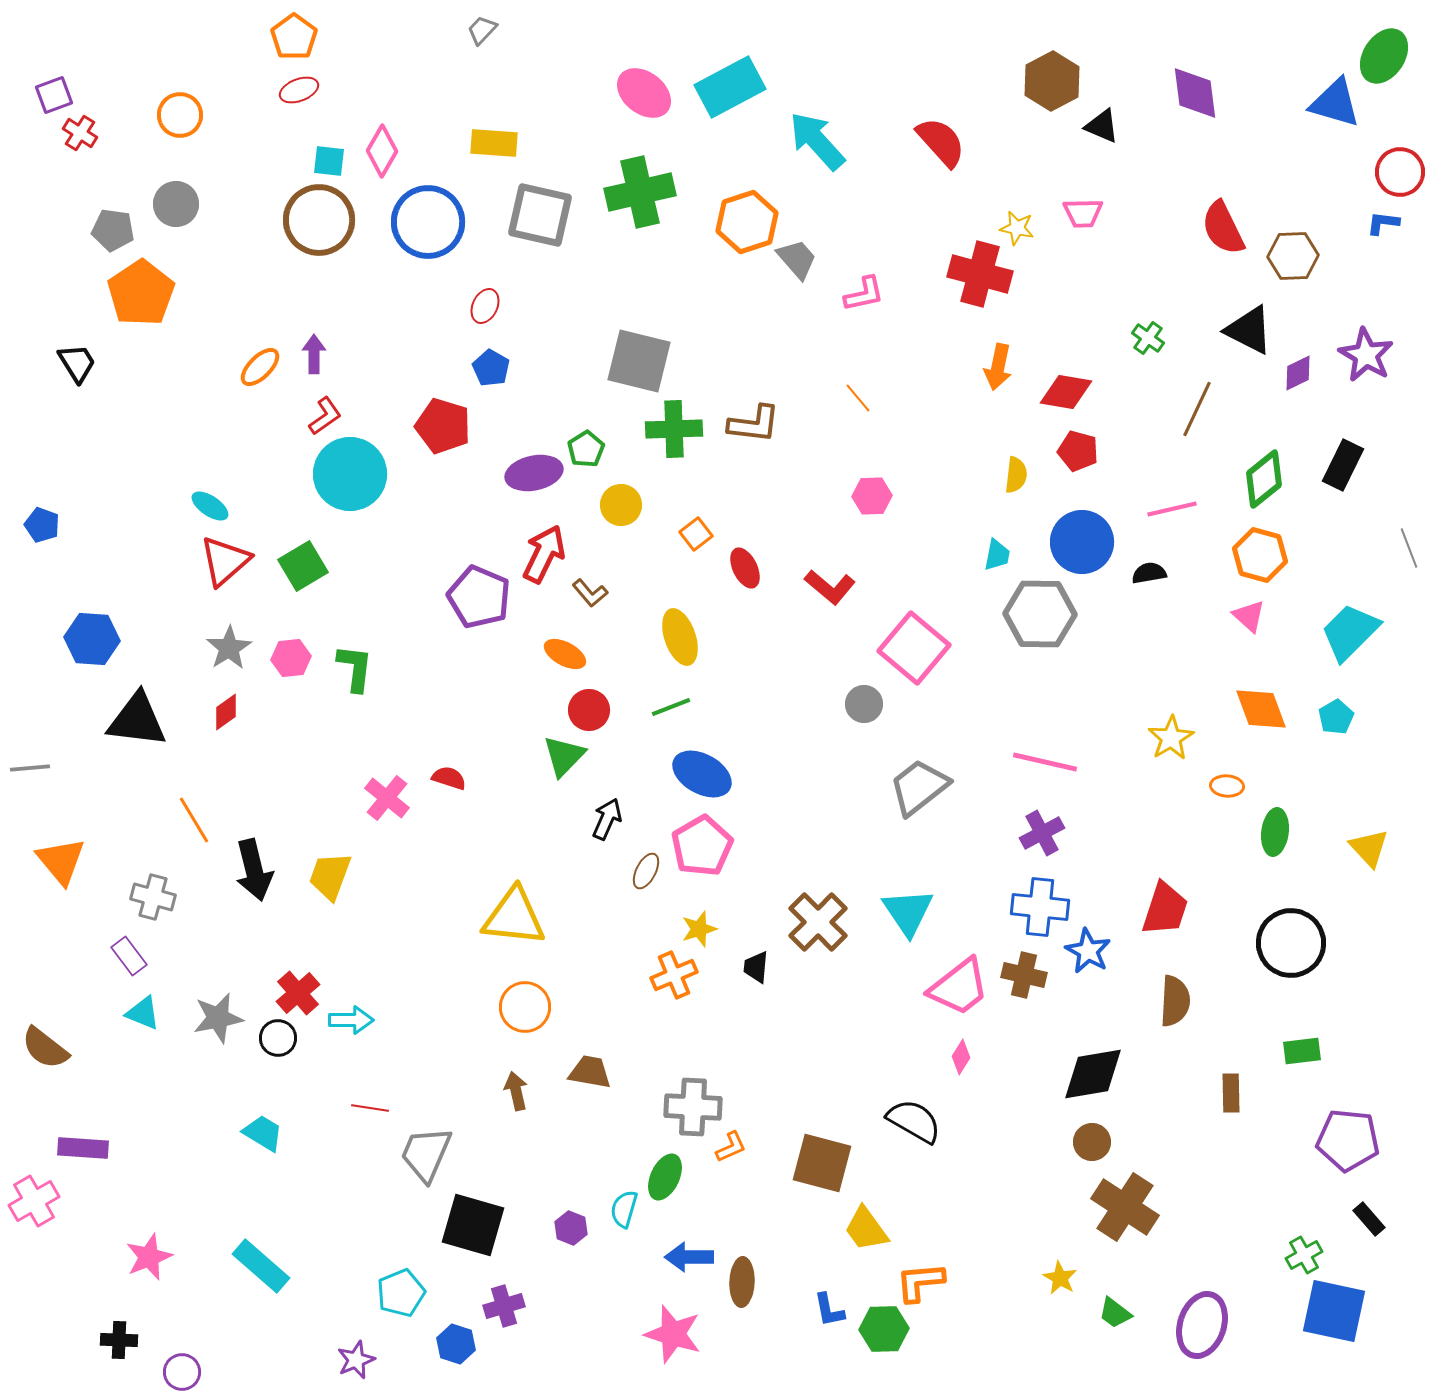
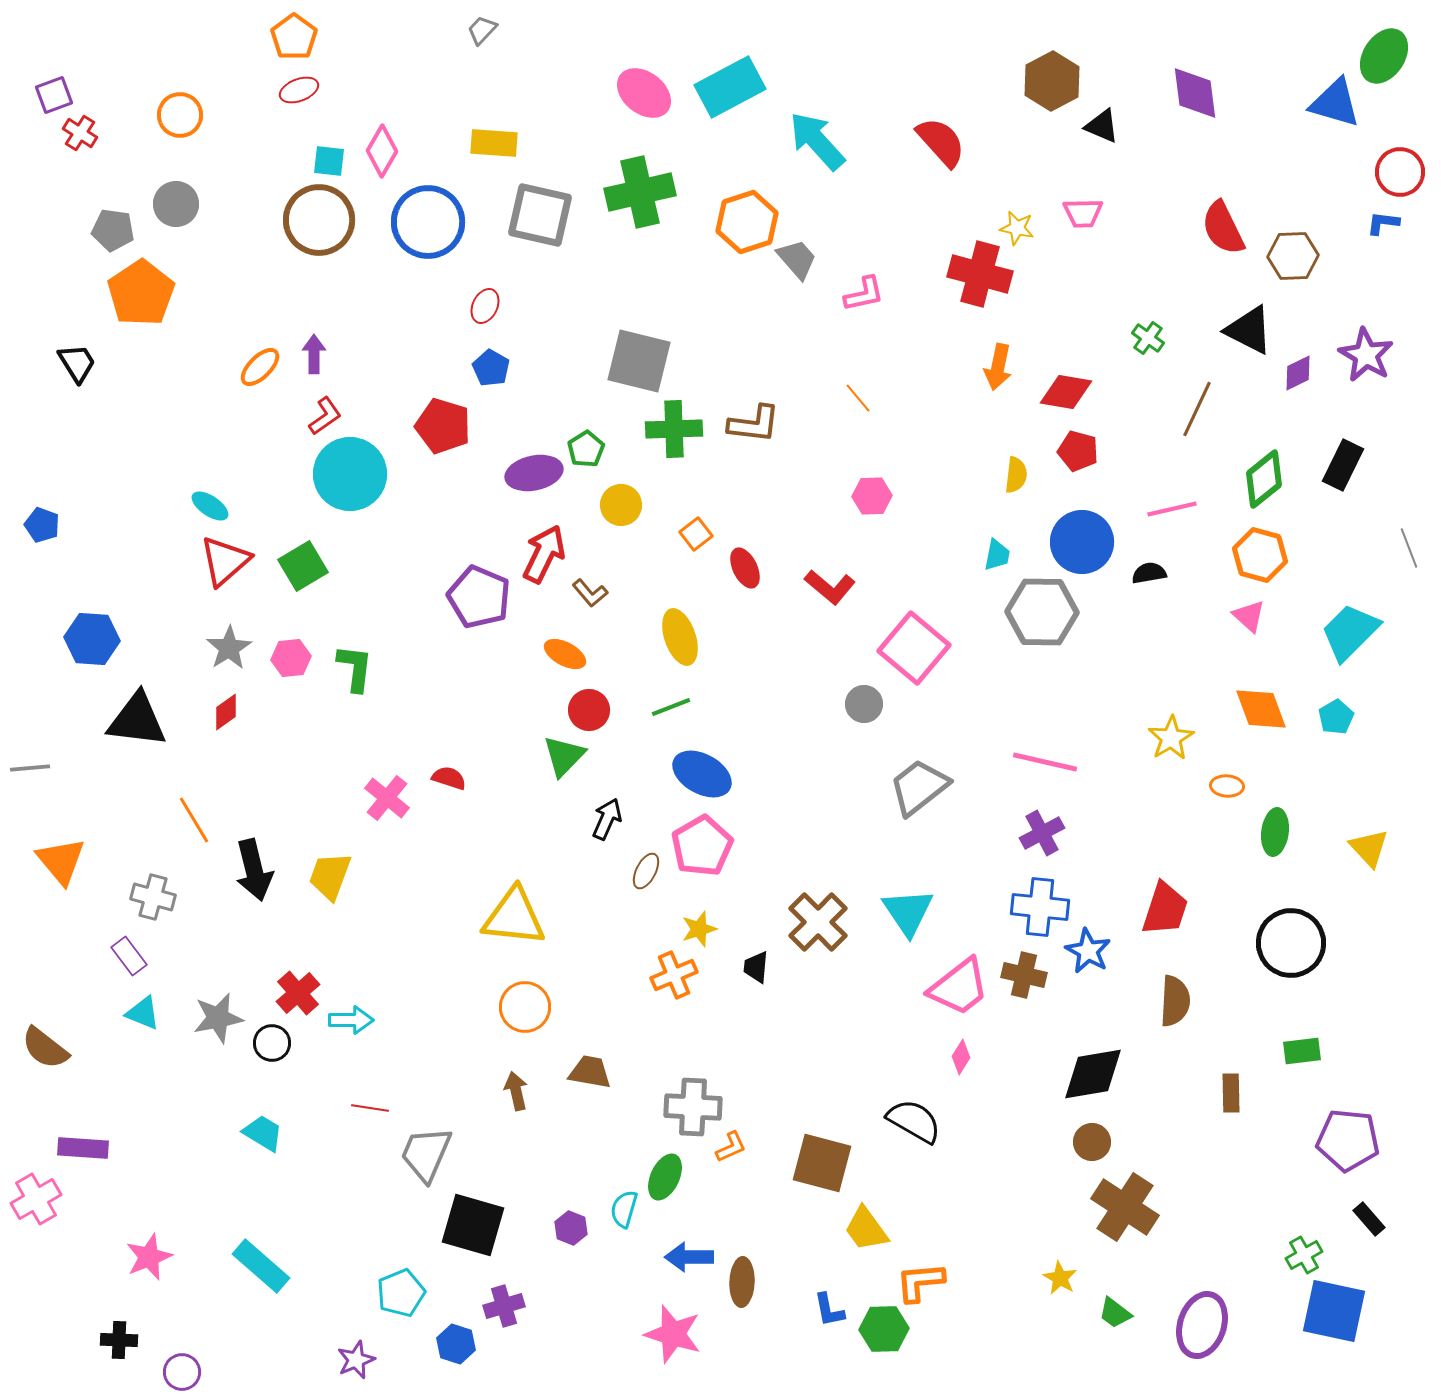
gray hexagon at (1040, 614): moved 2 px right, 2 px up
black circle at (278, 1038): moved 6 px left, 5 px down
pink cross at (34, 1201): moved 2 px right, 2 px up
